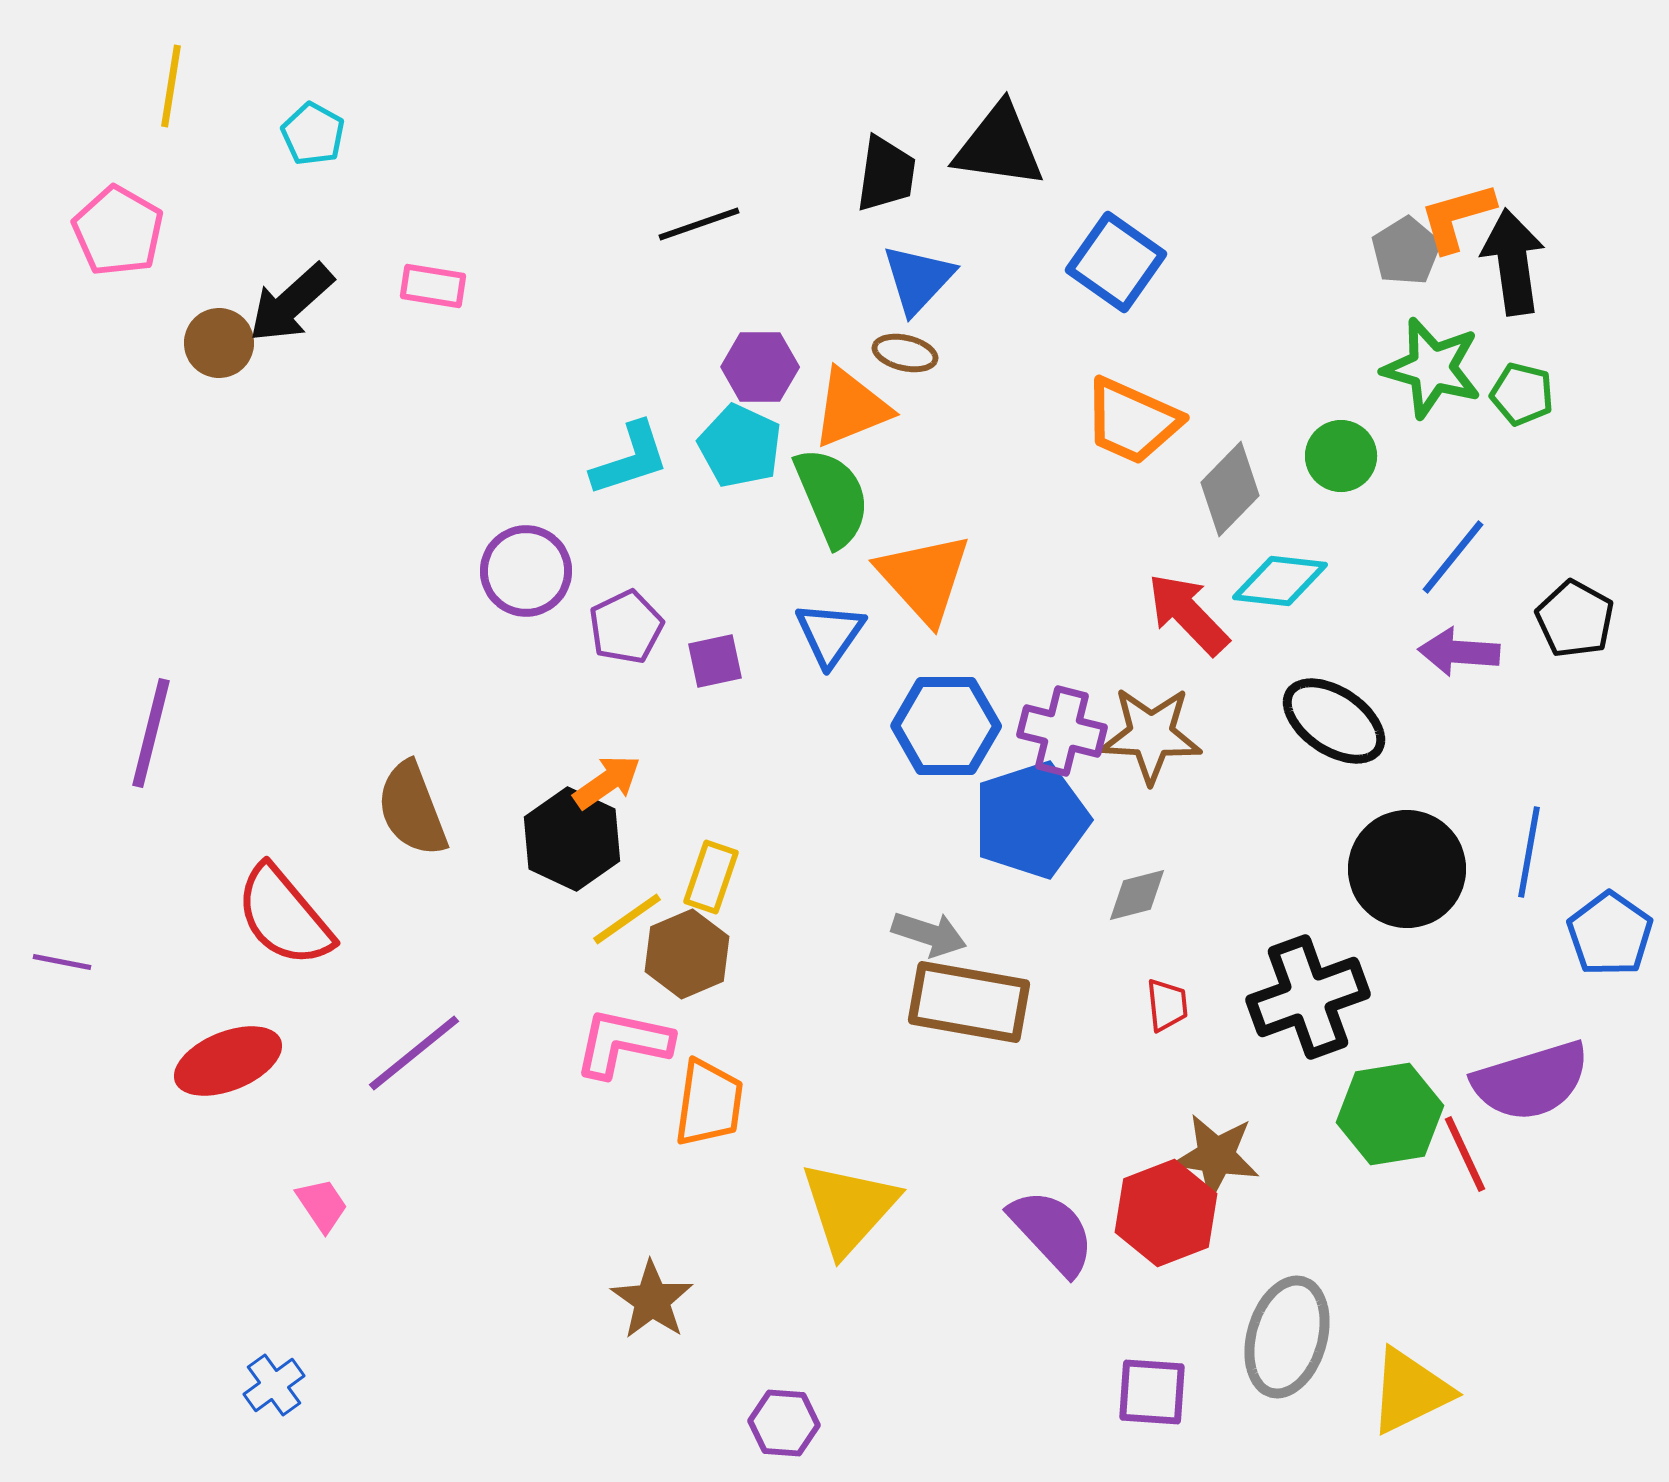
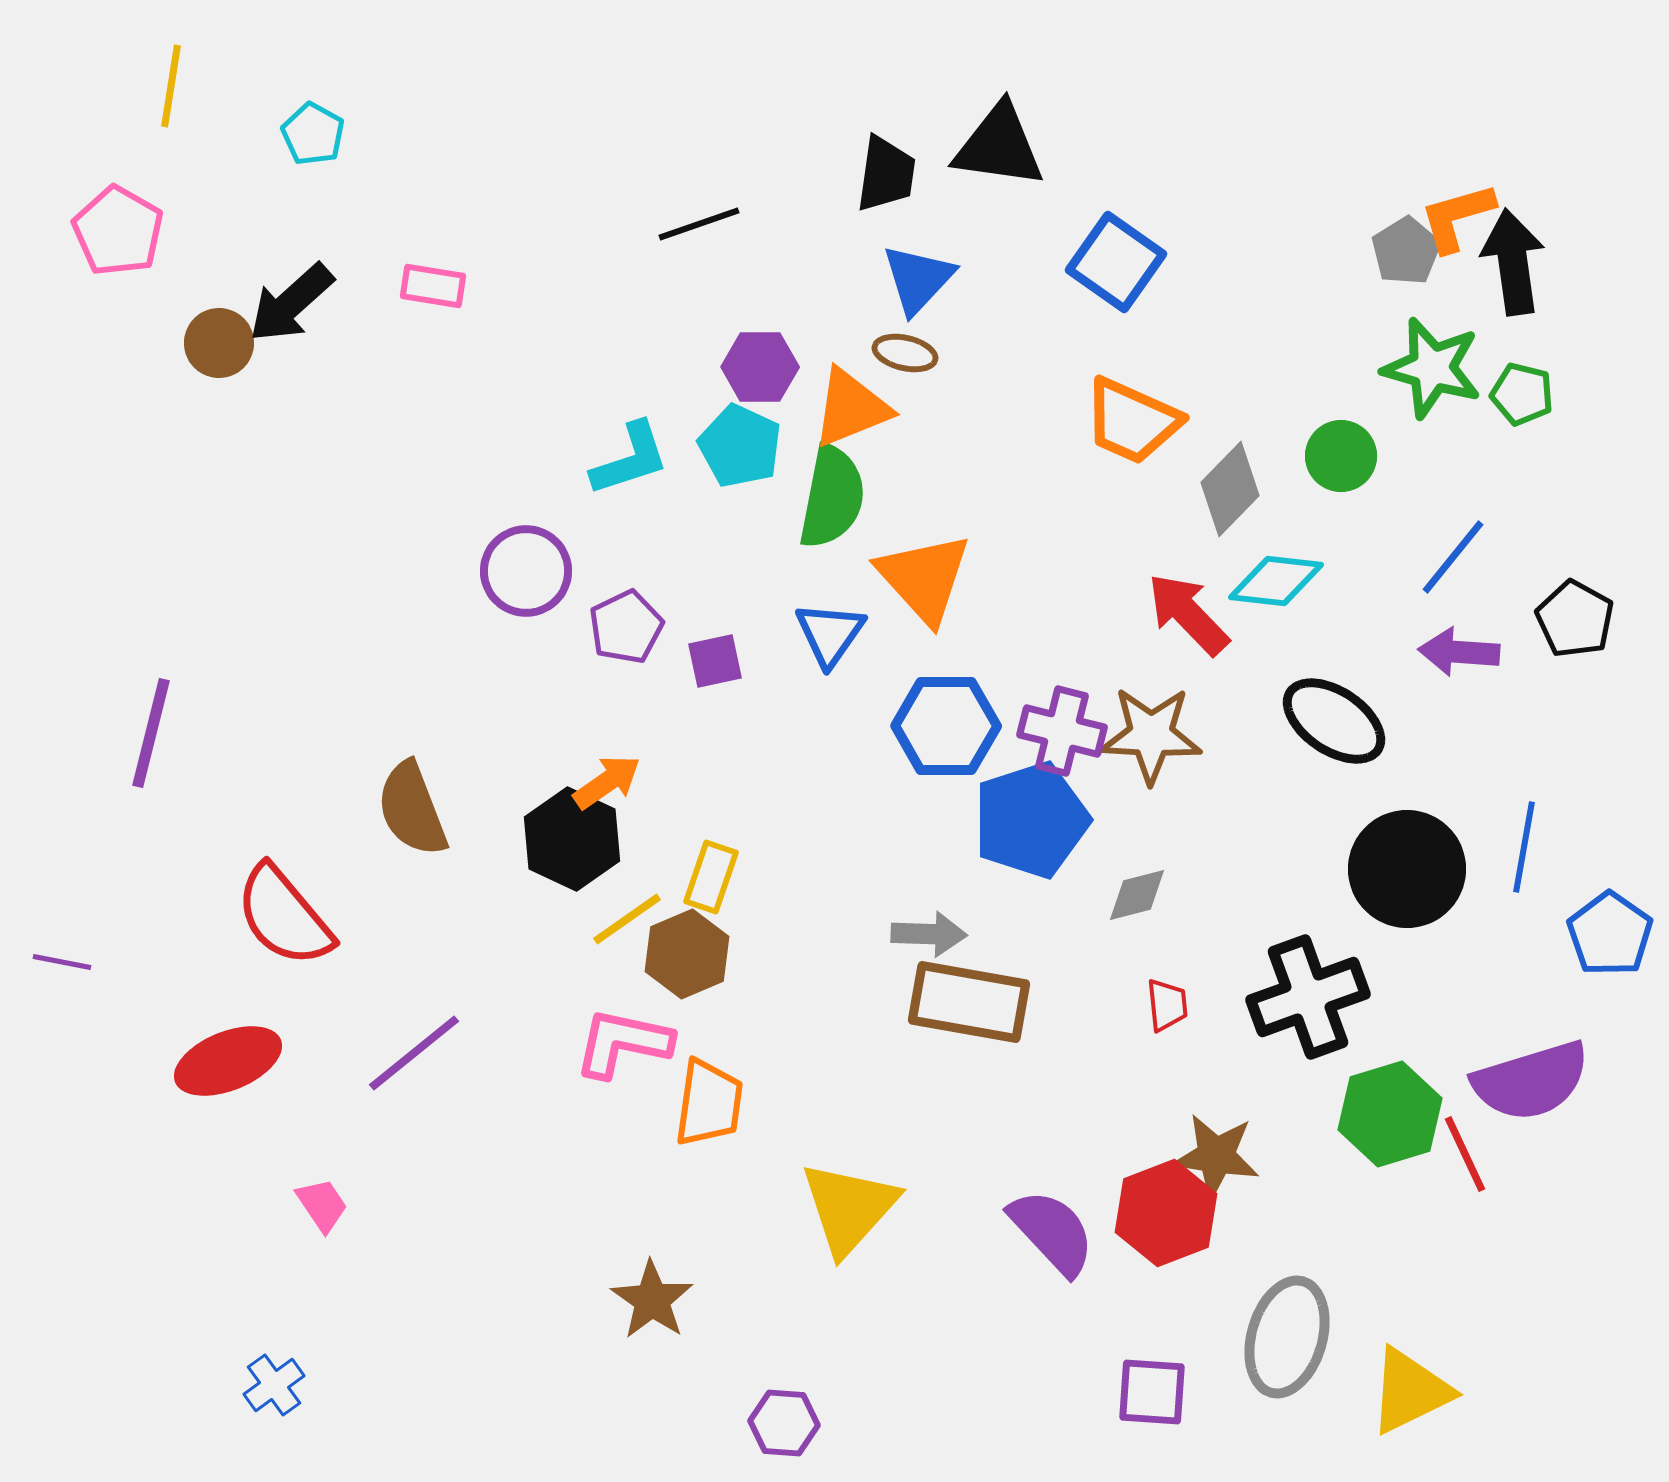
green semicircle at (832, 497): rotated 34 degrees clockwise
cyan diamond at (1280, 581): moved 4 px left
blue line at (1529, 852): moved 5 px left, 5 px up
gray arrow at (929, 934): rotated 16 degrees counterclockwise
green hexagon at (1390, 1114): rotated 8 degrees counterclockwise
